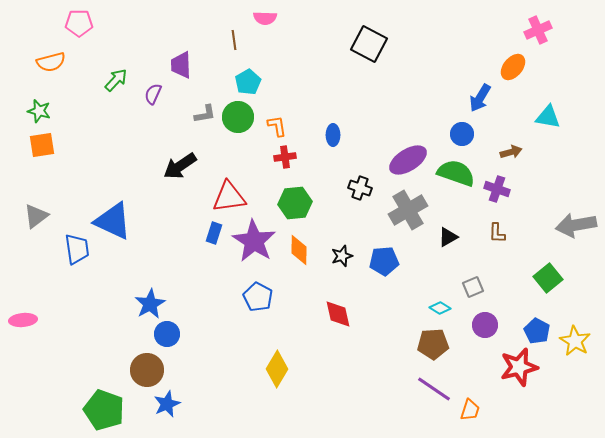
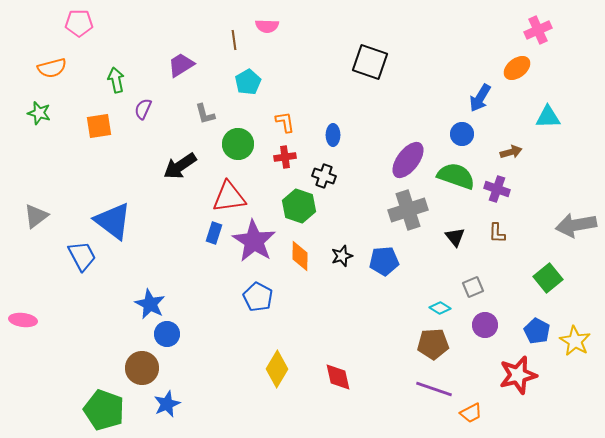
pink semicircle at (265, 18): moved 2 px right, 8 px down
black square at (369, 44): moved 1 px right, 18 px down; rotated 9 degrees counterclockwise
orange semicircle at (51, 62): moved 1 px right, 6 px down
purple trapezoid at (181, 65): rotated 60 degrees clockwise
orange ellipse at (513, 67): moved 4 px right, 1 px down; rotated 12 degrees clockwise
green arrow at (116, 80): rotated 55 degrees counterclockwise
purple semicircle at (153, 94): moved 10 px left, 15 px down
green star at (39, 111): moved 2 px down
gray L-shape at (205, 114): rotated 85 degrees clockwise
green circle at (238, 117): moved 27 px down
cyan triangle at (548, 117): rotated 12 degrees counterclockwise
orange L-shape at (277, 126): moved 8 px right, 4 px up
orange square at (42, 145): moved 57 px right, 19 px up
purple ellipse at (408, 160): rotated 21 degrees counterclockwise
green semicircle at (456, 173): moved 3 px down
black cross at (360, 188): moved 36 px left, 12 px up
green hexagon at (295, 203): moved 4 px right, 3 px down; rotated 24 degrees clockwise
gray cross at (408, 210): rotated 12 degrees clockwise
blue triangle at (113, 221): rotated 12 degrees clockwise
black triangle at (448, 237): moved 7 px right; rotated 40 degrees counterclockwise
blue trapezoid at (77, 249): moved 5 px right, 7 px down; rotated 20 degrees counterclockwise
orange diamond at (299, 250): moved 1 px right, 6 px down
blue star at (150, 304): rotated 16 degrees counterclockwise
red diamond at (338, 314): moved 63 px down
pink ellipse at (23, 320): rotated 12 degrees clockwise
red star at (519, 367): moved 1 px left, 8 px down
brown circle at (147, 370): moved 5 px left, 2 px up
purple line at (434, 389): rotated 15 degrees counterclockwise
orange trapezoid at (470, 410): moved 1 px right, 3 px down; rotated 45 degrees clockwise
